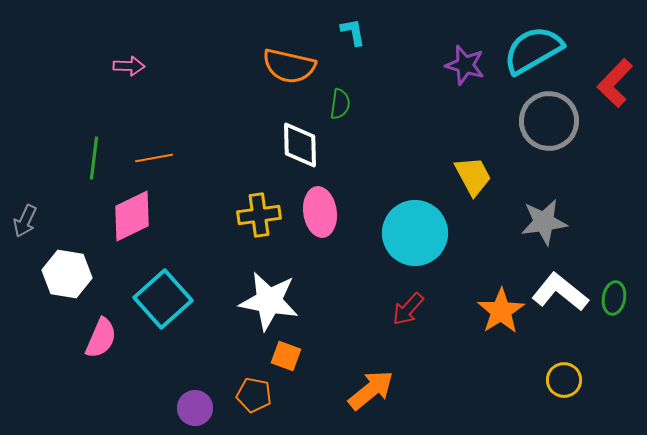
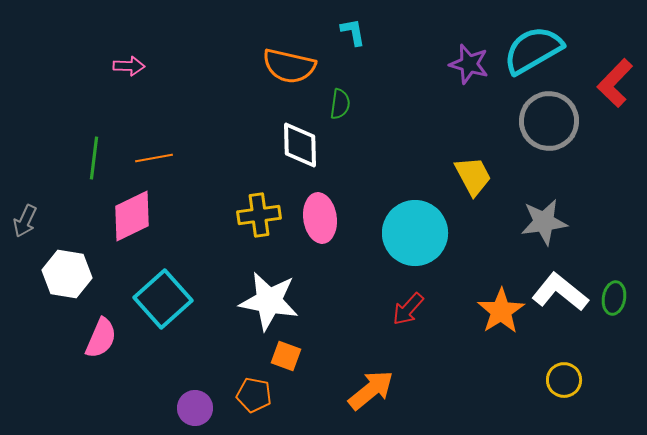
purple star: moved 4 px right, 1 px up
pink ellipse: moved 6 px down
